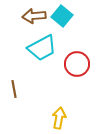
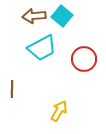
red circle: moved 7 px right, 5 px up
brown line: moved 2 px left; rotated 12 degrees clockwise
yellow arrow: moved 7 px up; rotated 20 degrees clockwise
